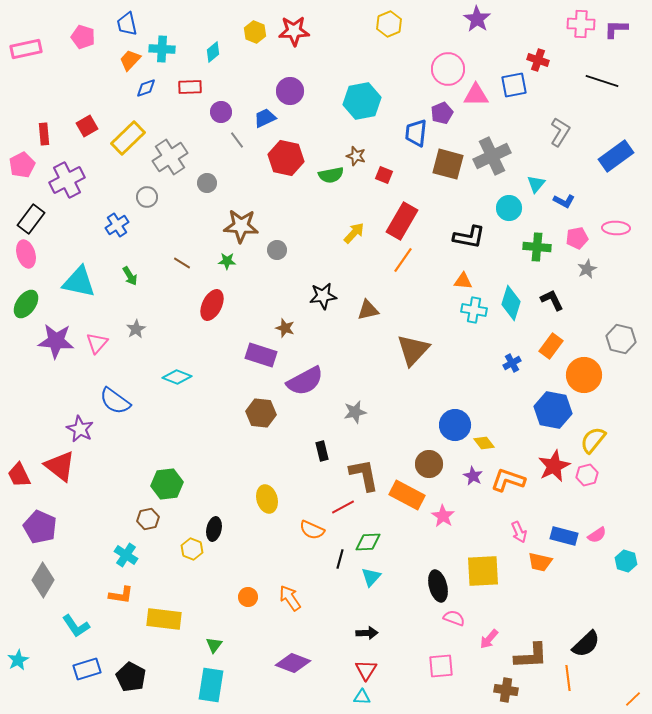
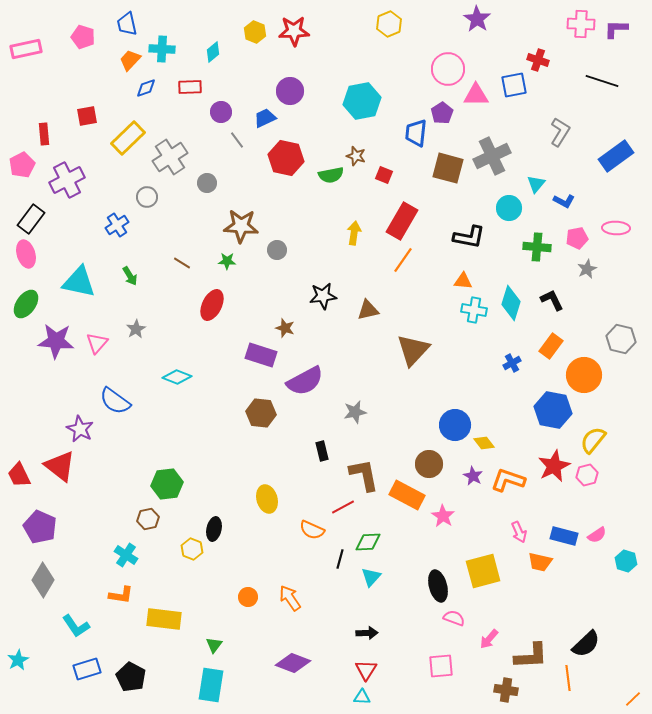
purple pentagon at (442, 113): rotated 10 degrees counterclockwise
red square at (87, 126): moved 10 px up; rotated 20 degrees clockwise
brown square at (448, 164): moved 4 px down
yellow arrow at (354, 233): rotated 35 degrees counterclockwise
yellow square at (483, 571): rotated 12 degrees counterclockwise
